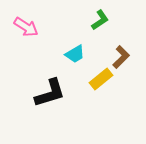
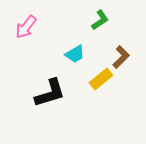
pink arrow: rotated 95 degrees clockwise
